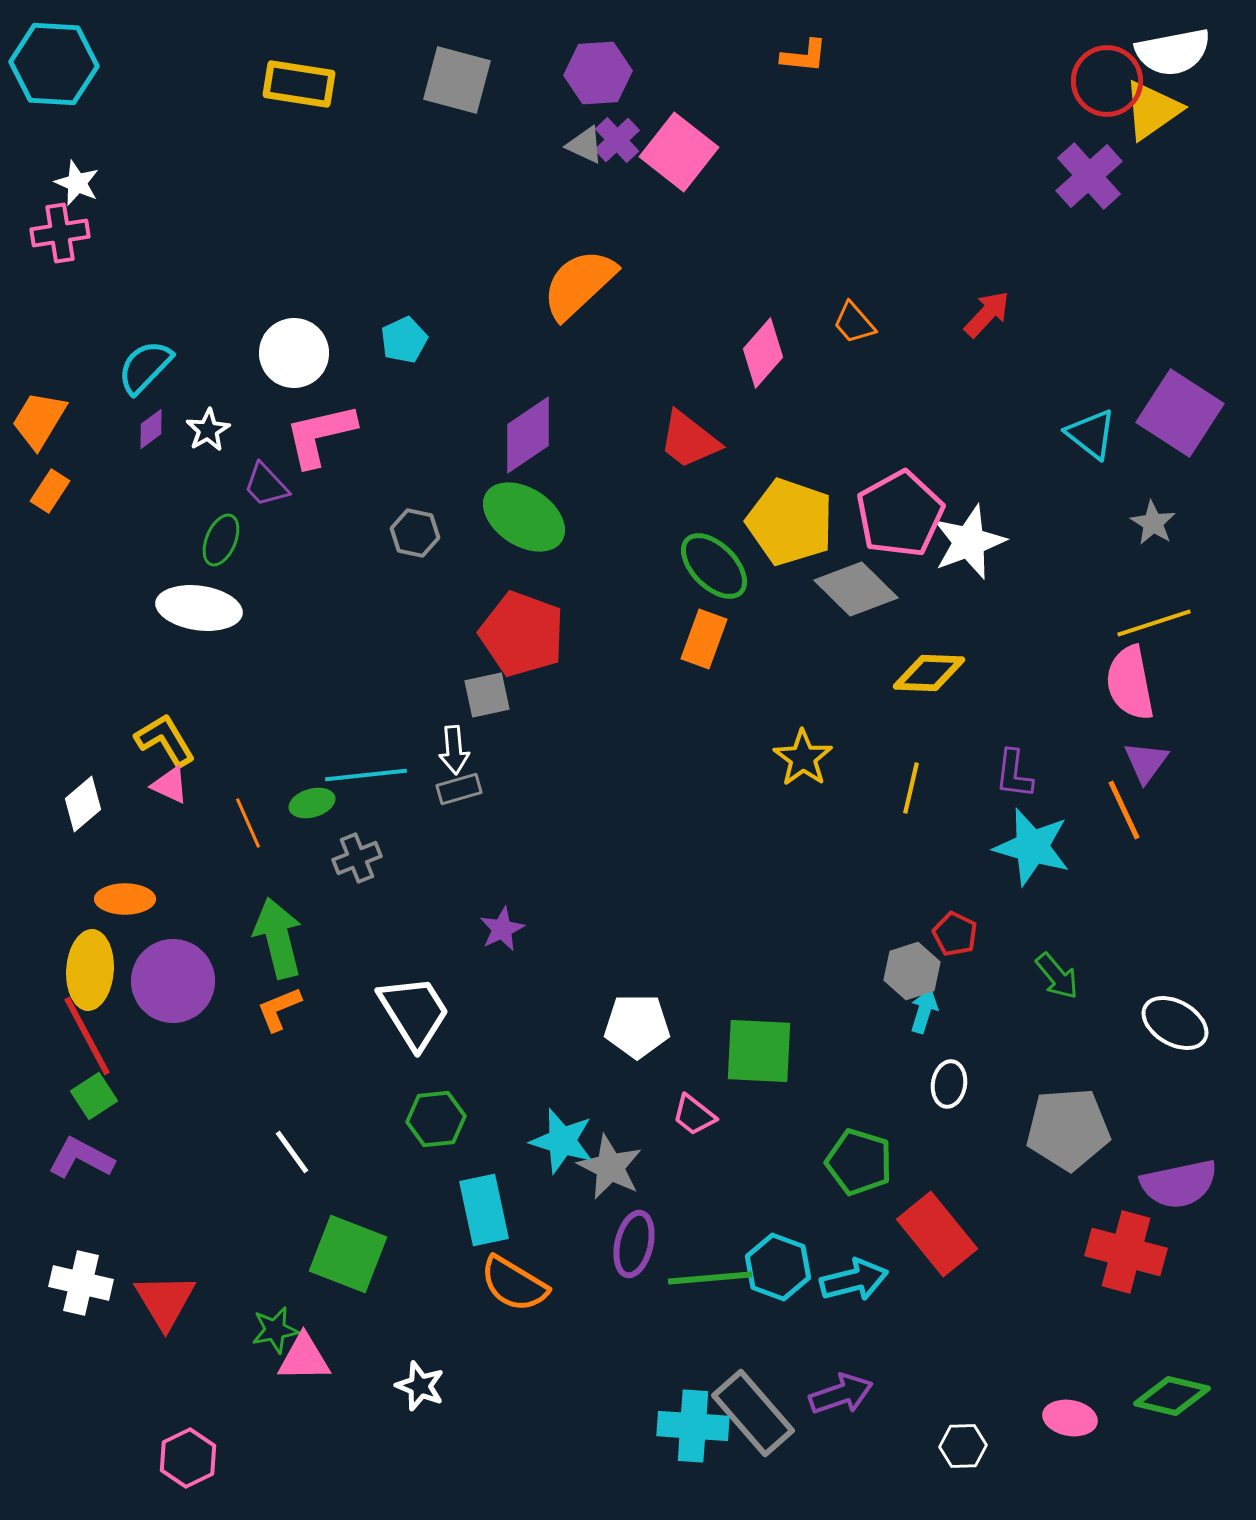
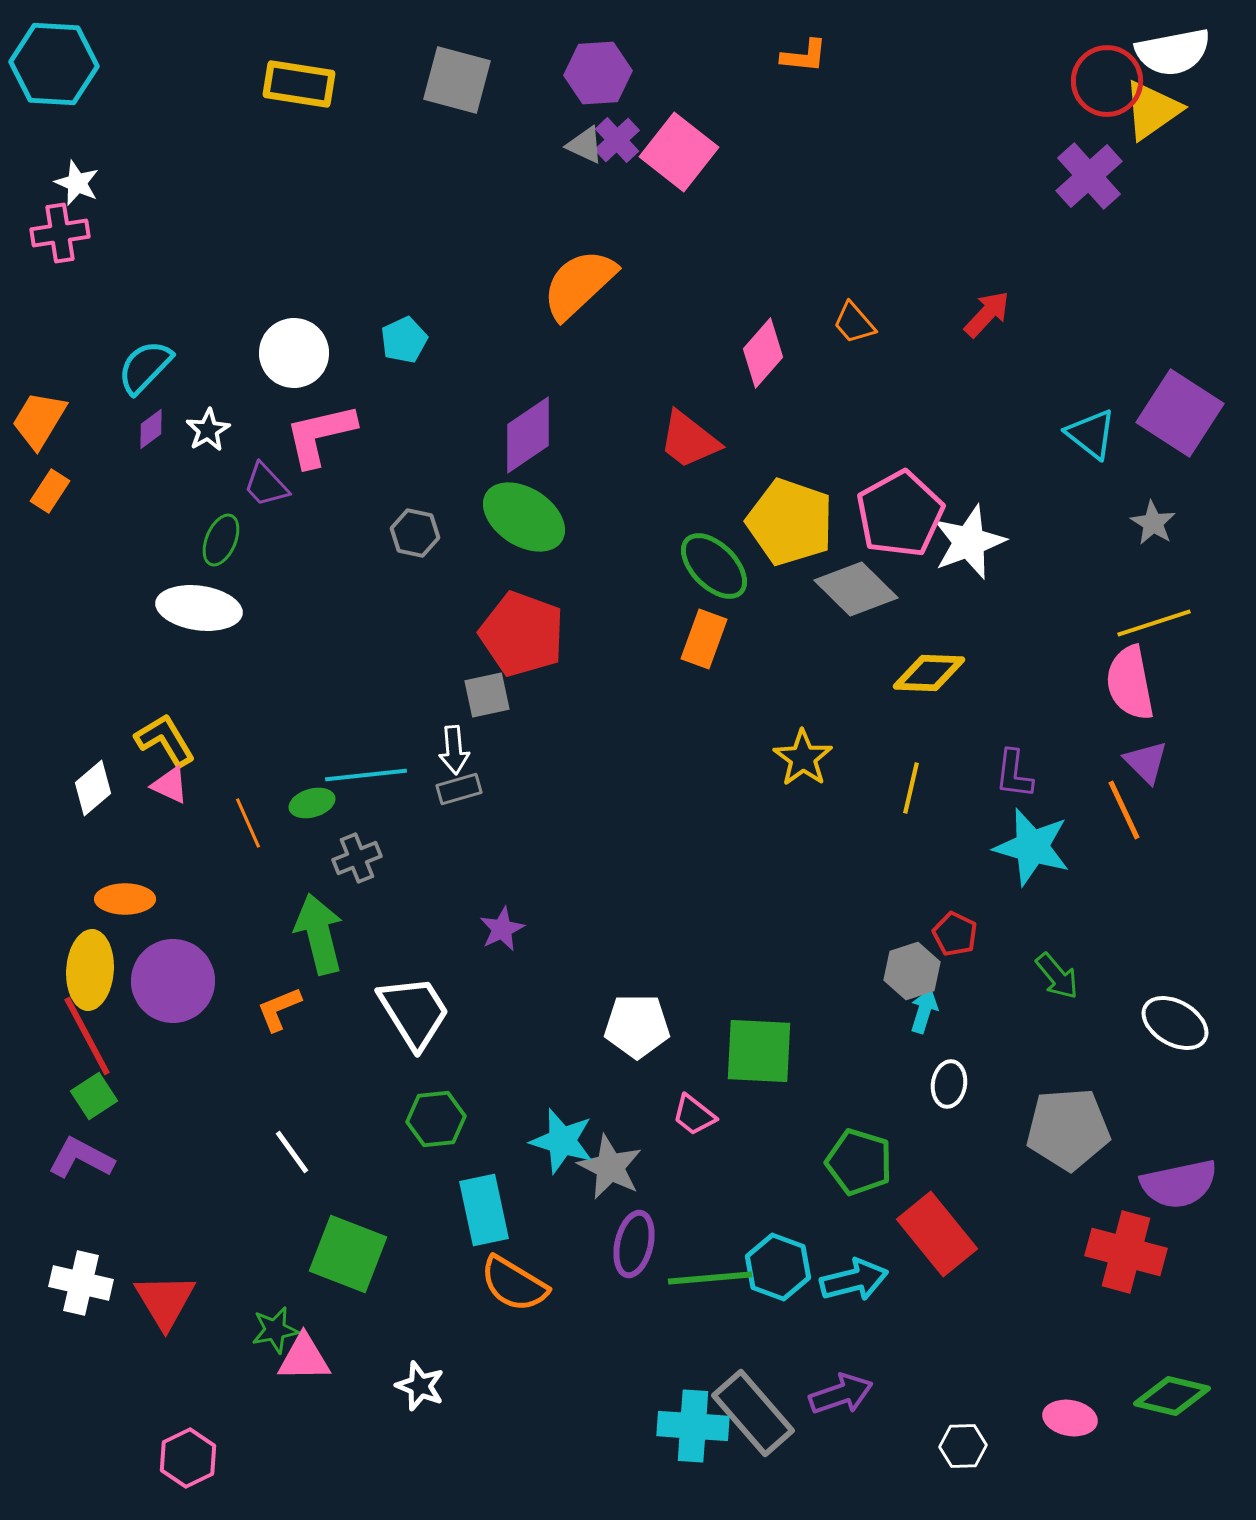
purple triangle at (1146, 762): rotated 21 degrees counterclockwise
white diamond at (83, 804): moved 10 px right, 16 px up
green arrow at (278, 938): moved 41 px right, 4 px up
